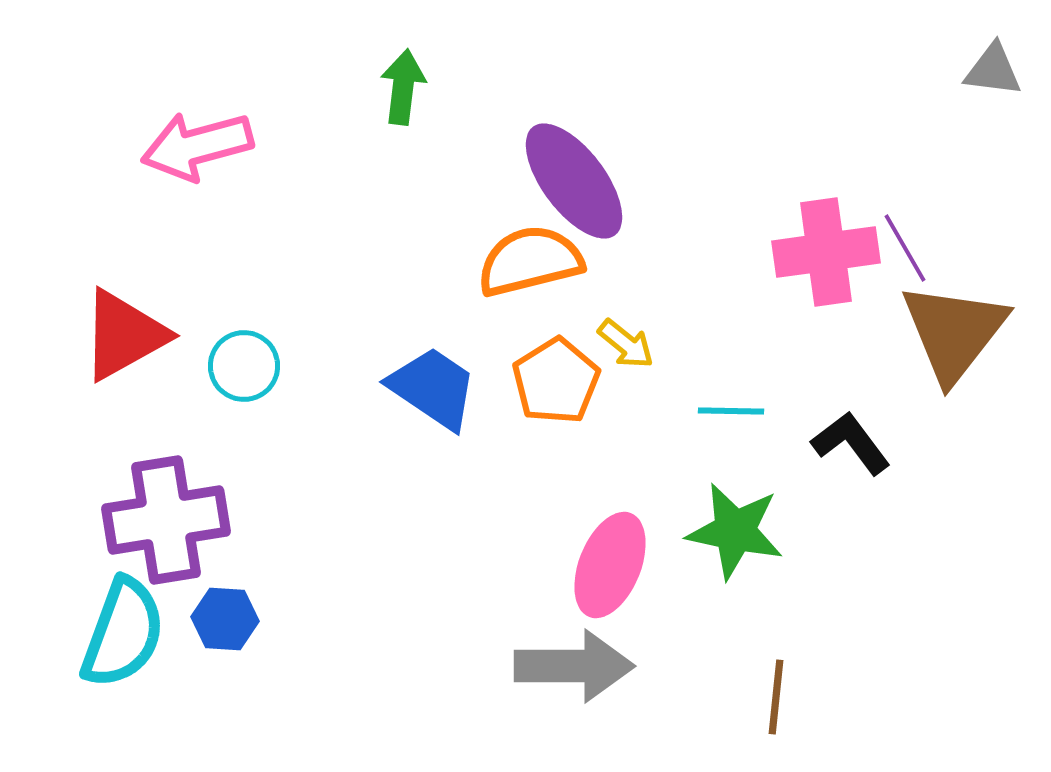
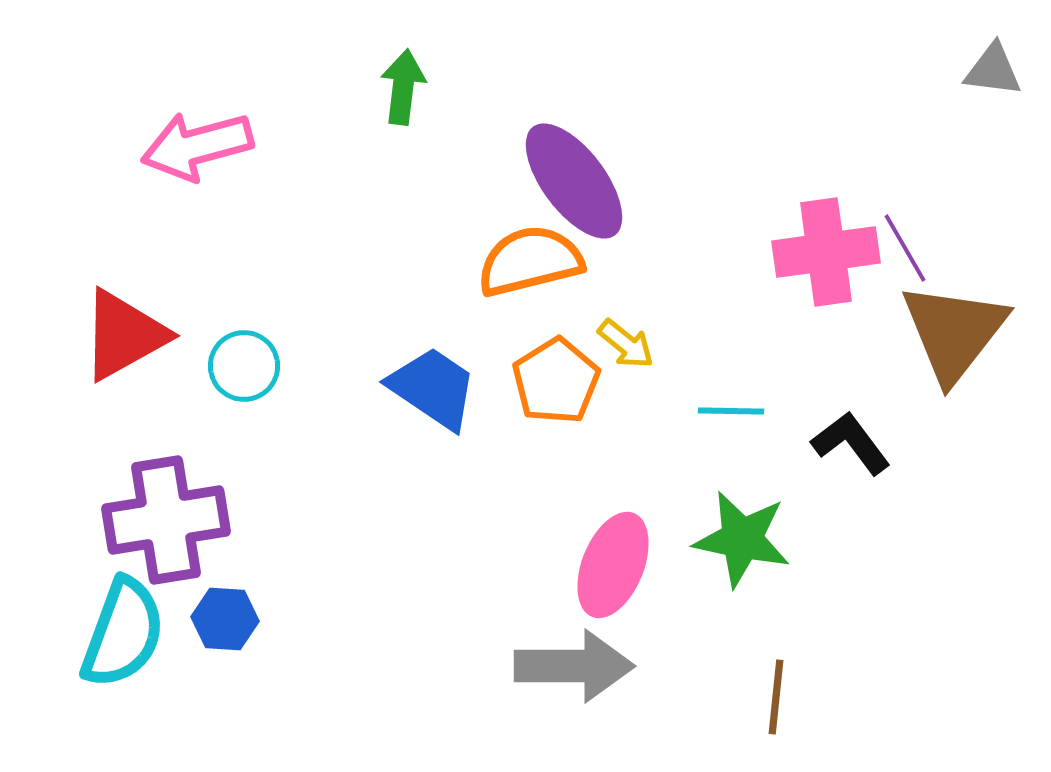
green star: moved 7 px right, 8 px down
pink ellipse: moved 3 px right
